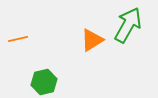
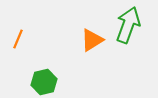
green arrow: rotated 9 degrees counterclockwise
orange line: rotated 54 degrees counterclockwise
